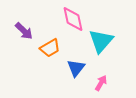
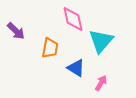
purple arrow: moved 8 px left
orange trapezoid: rotated 50 degrees counterclockwise
blue triangle: rotated 36 degrees counterclockwise
